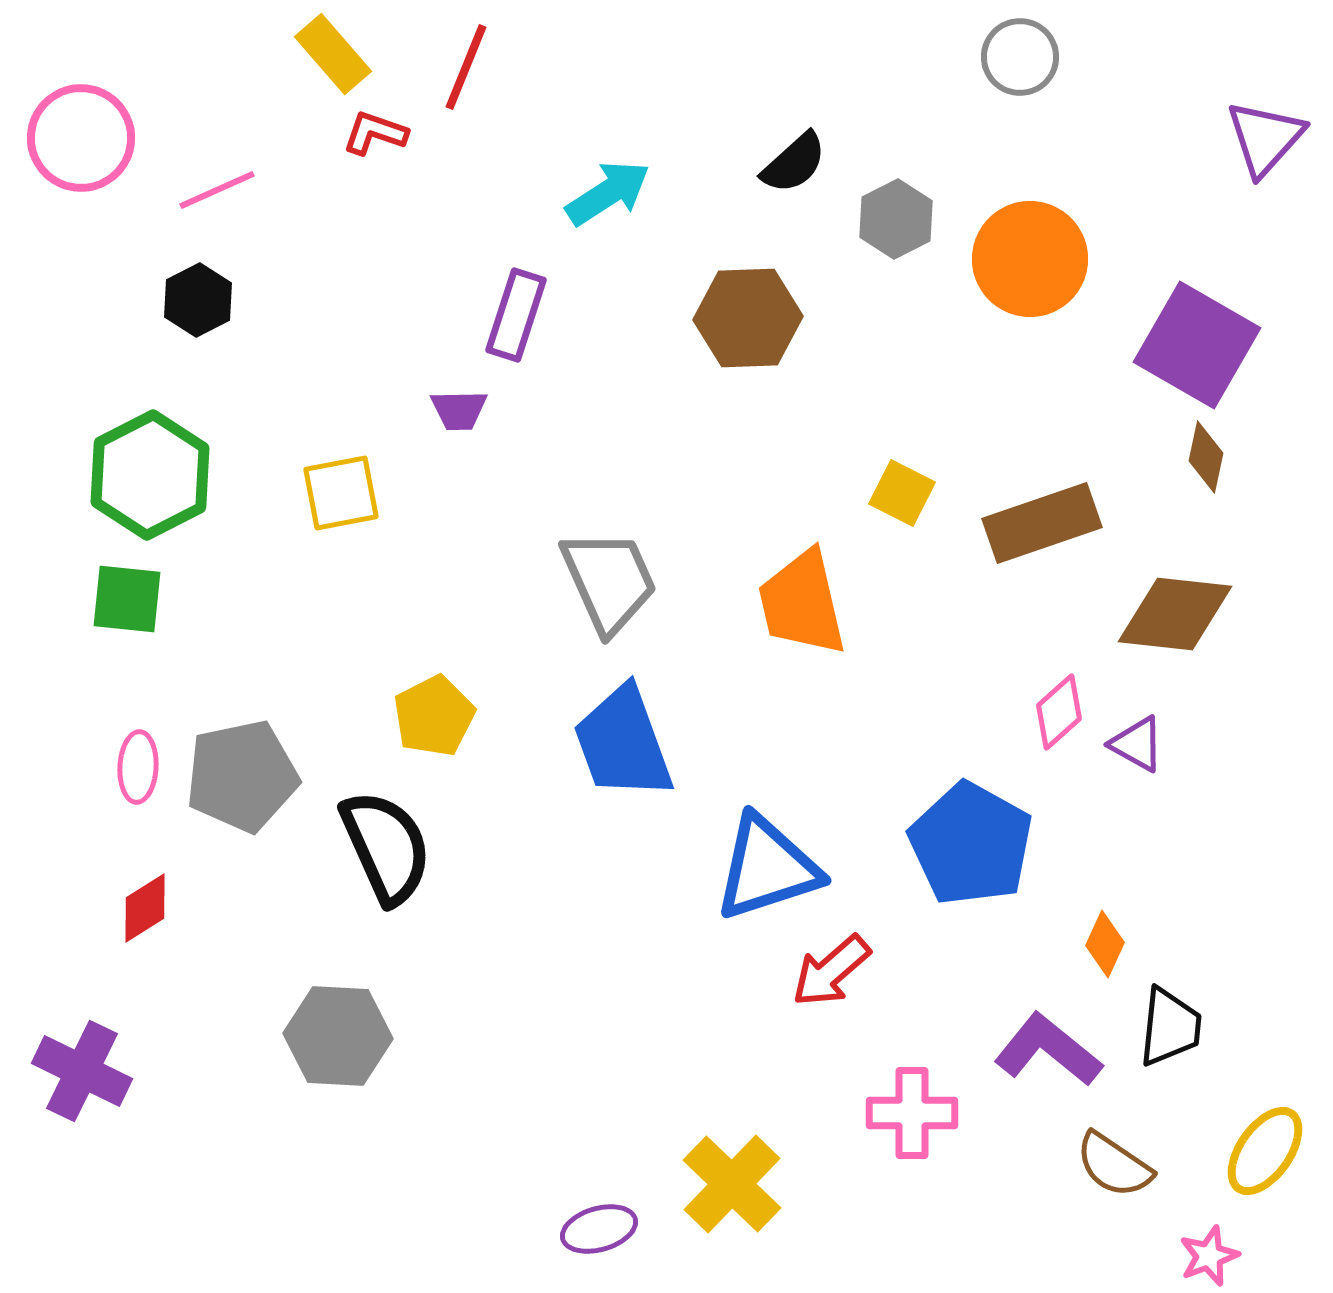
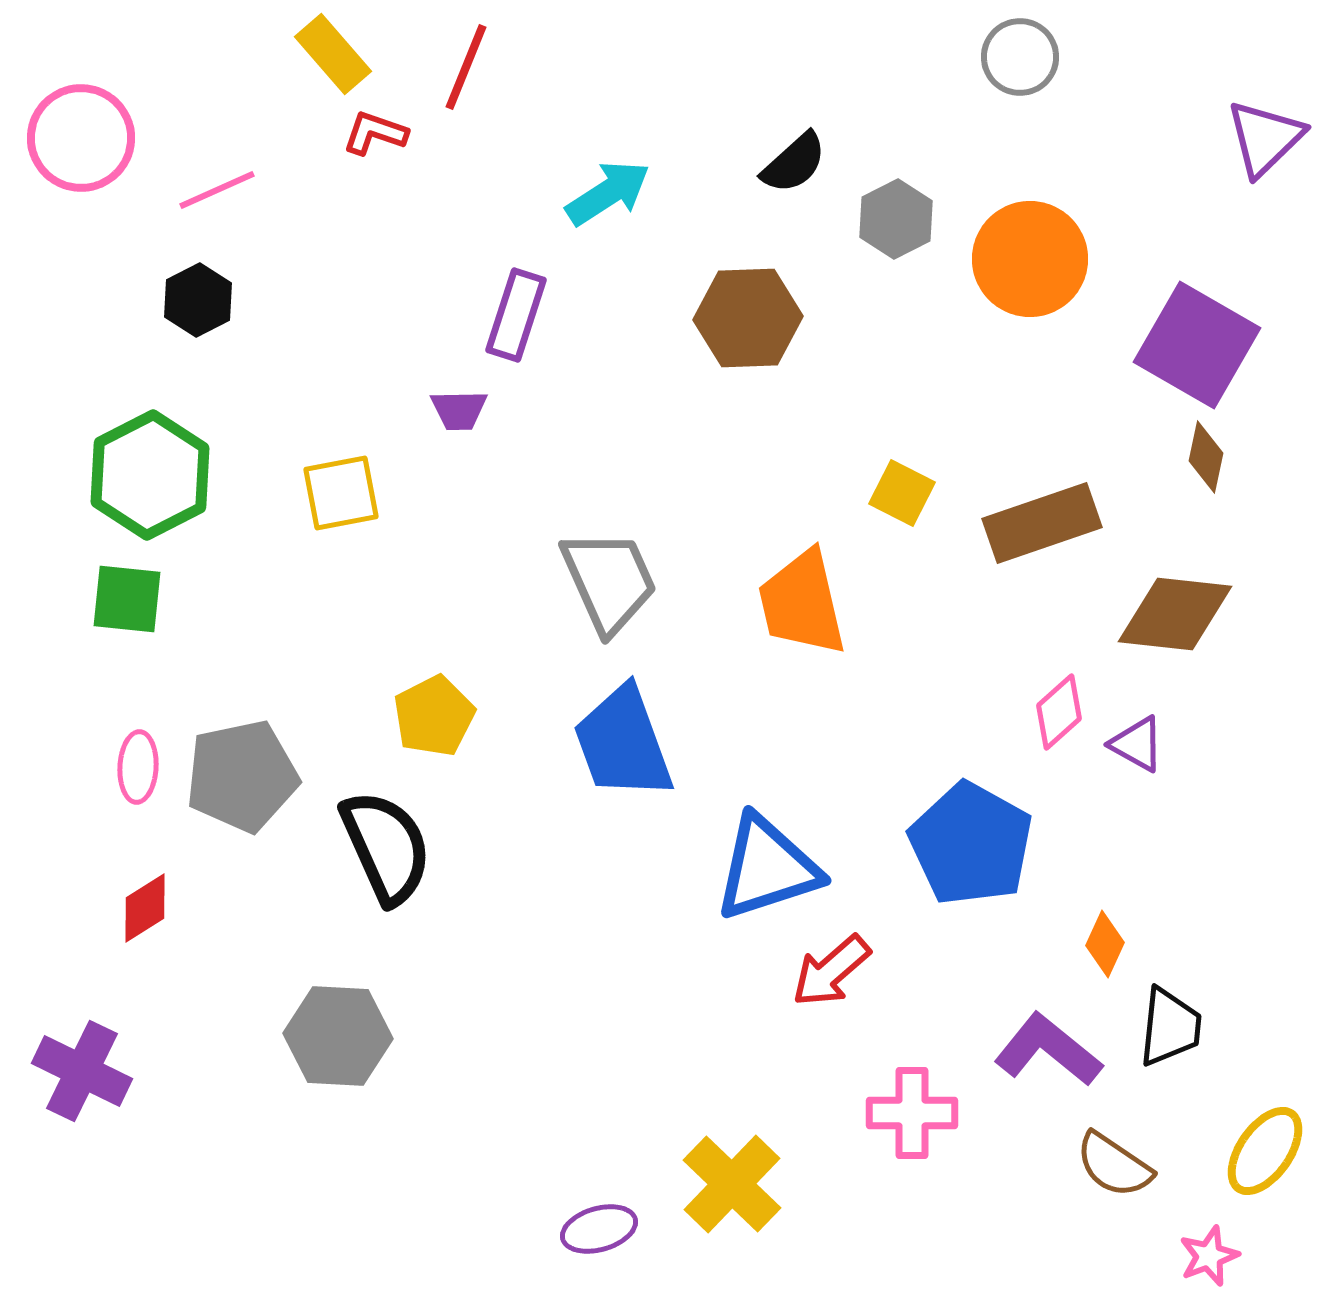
purple triangle at (1265, 138): rotated 4 degrees clockwise
